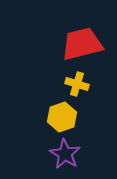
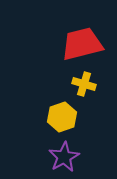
yellow cross: moved 7 px right
purple star: moved 1 px left, 3 px down; rotated 12 degrees clockwise
